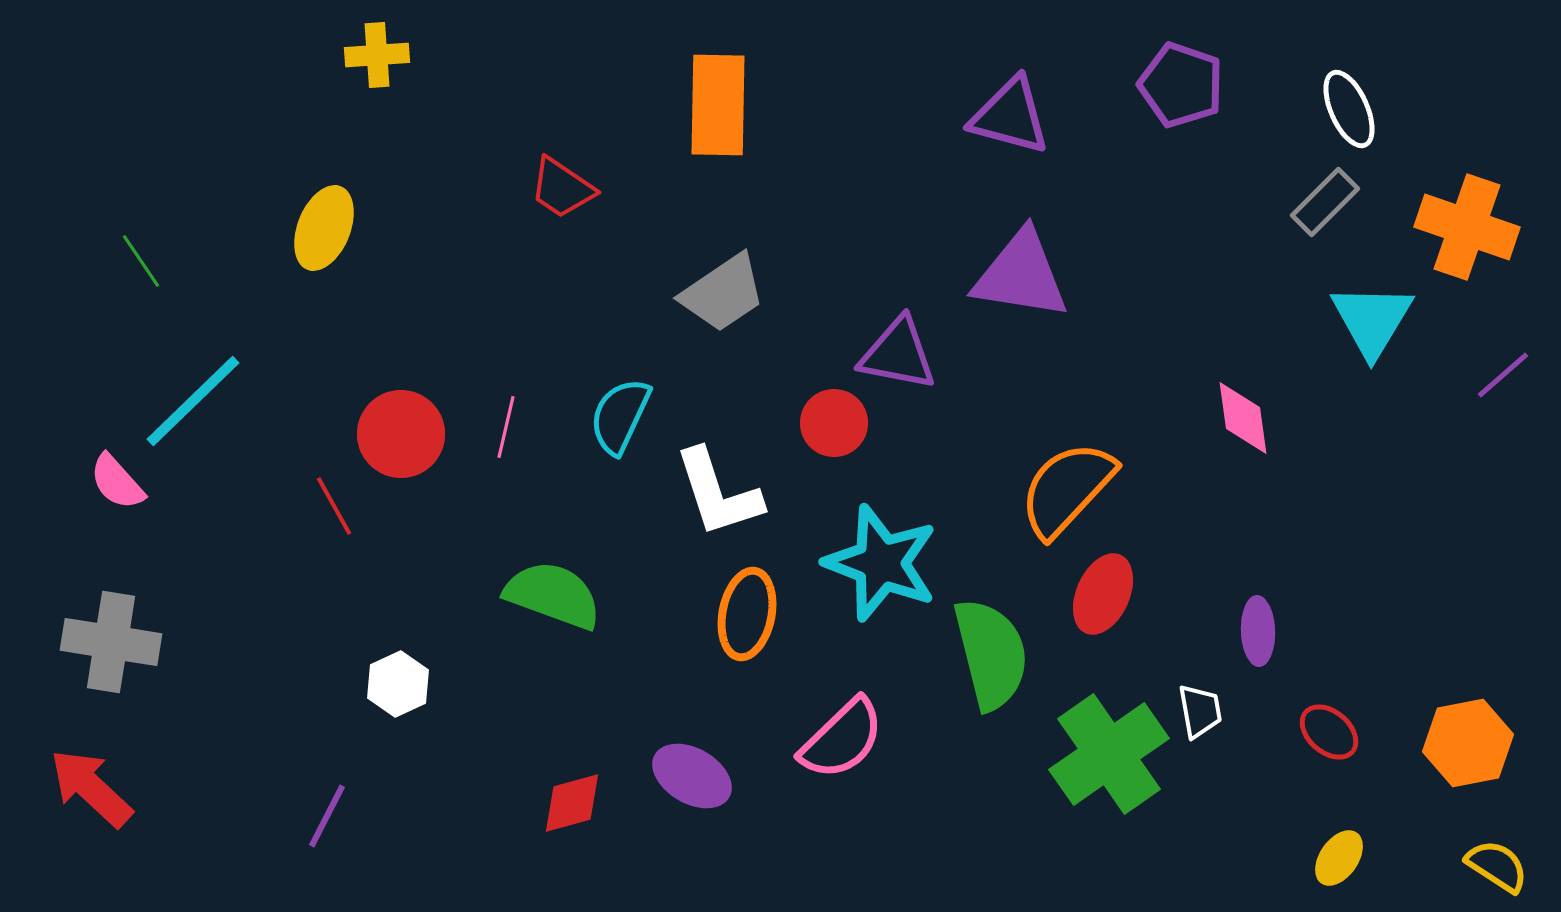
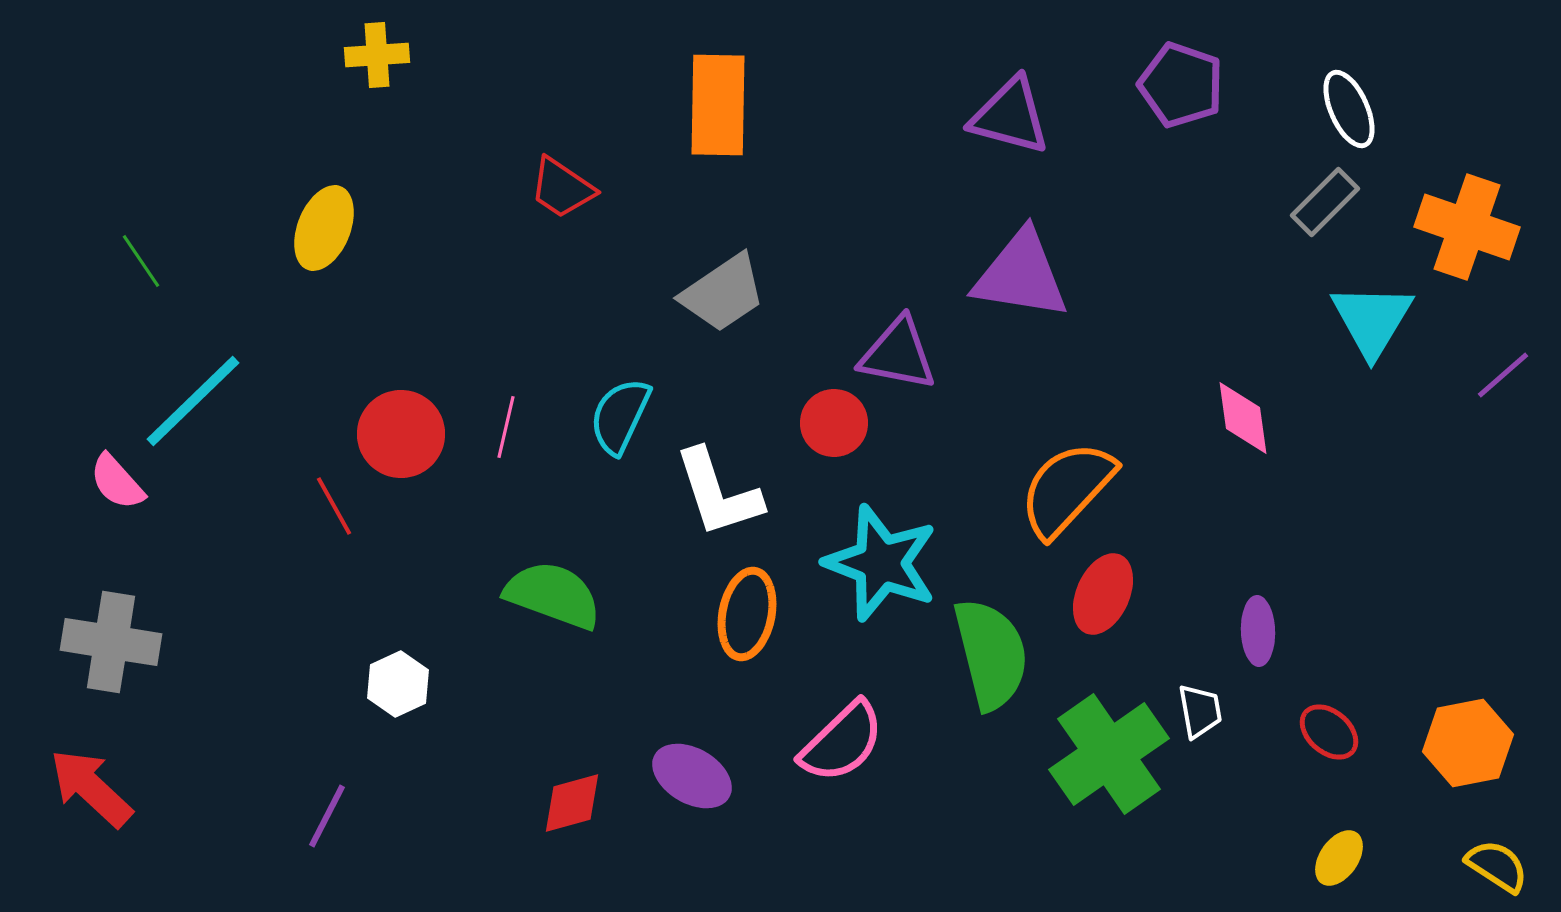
pink semicircle at (842, 739): moved 3 px down
